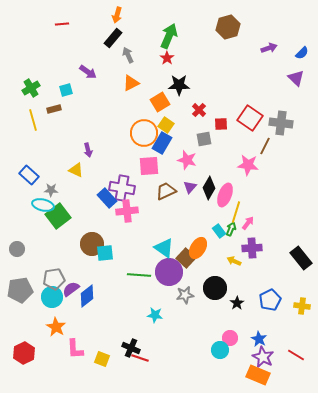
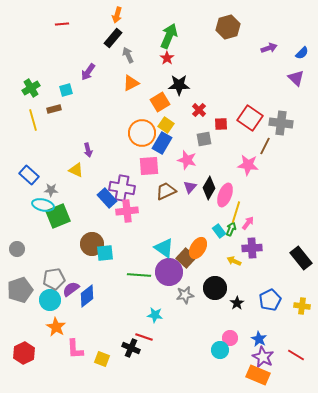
purple arrow at (88, 72): rotated 90 degrees clockwise
orange circle at (144, 133): moved 2 px left
green square at (58, 216): rotated 15 degrees clockwise
gray pentagon at (20, 290): rotated 10 degrees counterclockwise
cyan circle at (52, 297): moved 2 px left, 3 px down
red line at (140, 358): moved 4 px right, 21 px up
